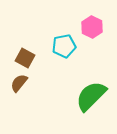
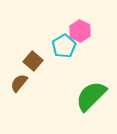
pink hexagon: moved 12 px left, 4 px down
cyan pentagon: rotated 20 degrees counterclockwise
brown square: moved 8 px right, 3 px down; rotated 12 degrees clockwise
